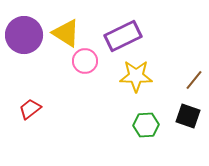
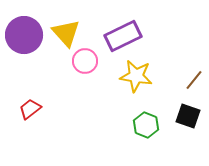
yellow triangle: rotated 16 degrees clockwise
yellow star: rotated 8 degrees clockwise
green hexagon: rotated 25 degrees clockwise
